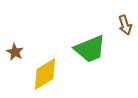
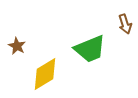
brown arrow: moved 1 px up
brown star: moved 2 px right, 6 px up
